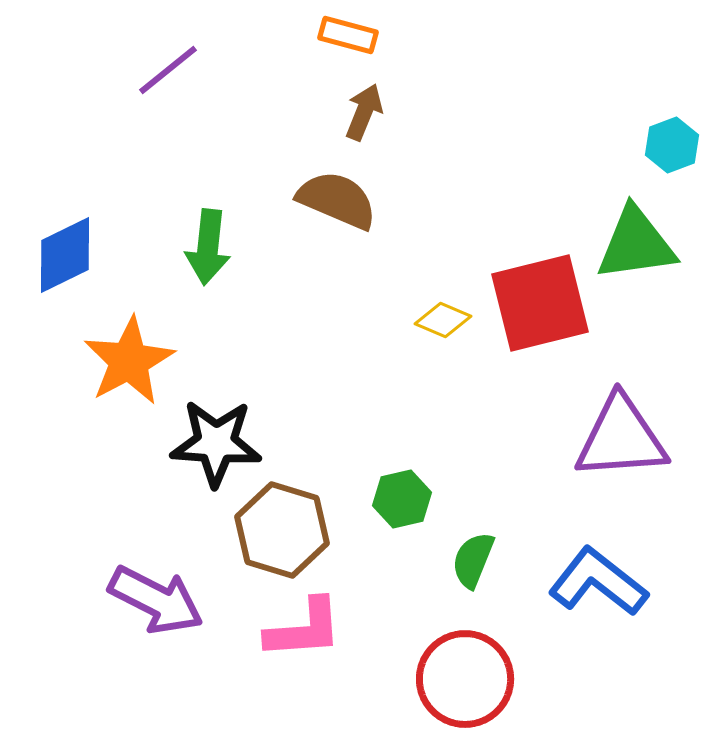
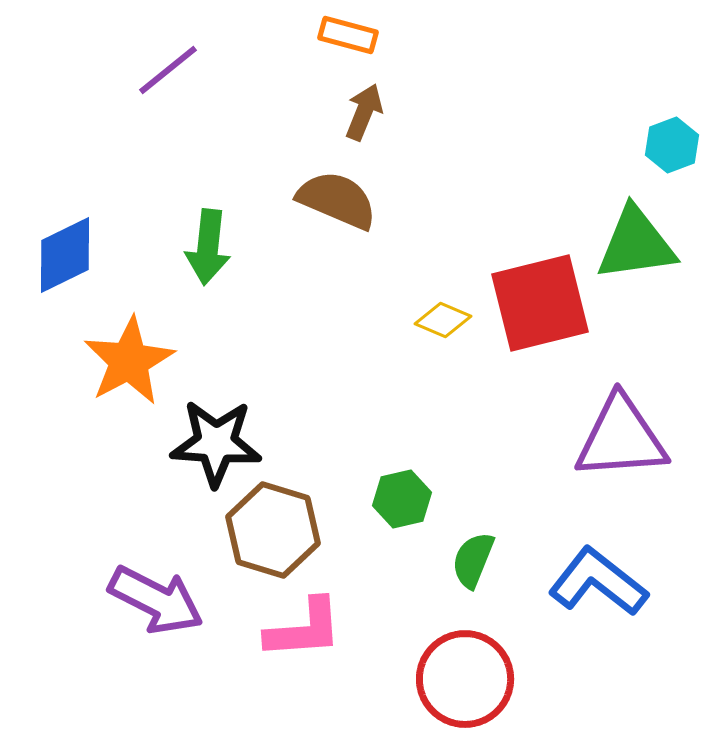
brown hexagon: moved 9 px left
